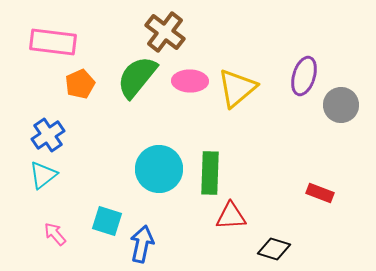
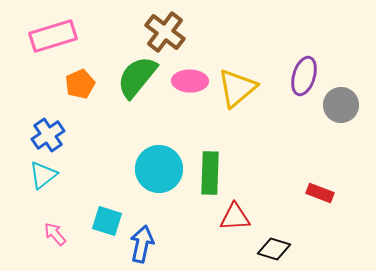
pink rectangle: moved 6 px up; rotated 24 degrees counterclockwise
red triangle: moved 4 px right, 1 px down
